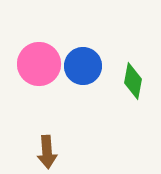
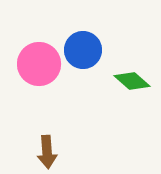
blue circle: moved 16 px up
green diamond: moved 1 px left; rotated 60 degrees counterclockwise
